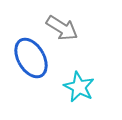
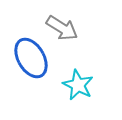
cyan star: moved 1 px left, 2 px up
